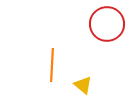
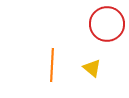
yellow triangle: moved 9 px right, 17 px up
